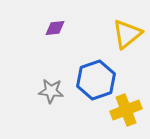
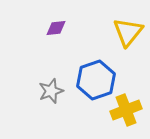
purple diamond: moved 1 px right
yellow triangle: moved 1 px right, 2 px up; rotated 12 degrees counterclockwise
gray star: rotated 25 degrees counterclockwise
